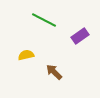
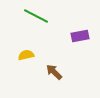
green line: moved 8 px left, 4 px up
purple rectangle: rotated 24 degrees clockwise
